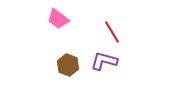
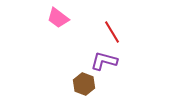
pink trapezoid: moved 1 px up
brown hexagon: moved 16 px right, 19 px down
